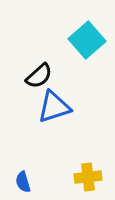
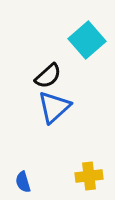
black semicircle: moved 9 px right
blue triangle: rotated 24 degrees counterclockwise
yellow cross: moved 1 px right, 1 px up
